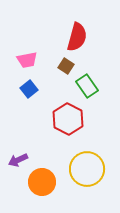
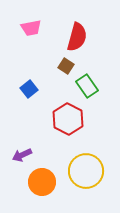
pink trapezoid: moved 4 px right, 32 px up
purple arrow: moved 4 px right, 5 px up
yellow circle: moved 1 px left, 2 px down
